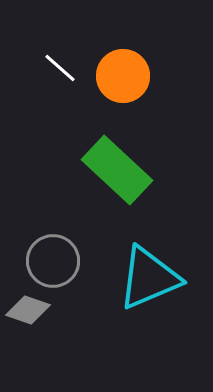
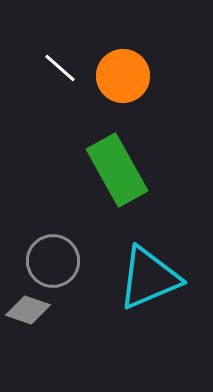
green rectangle: rotated 18 degrees clockwise
